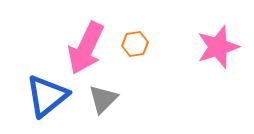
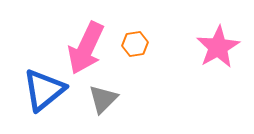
pink star: rotated 12 degrees counterclockwise
blue triangle: moved 3 px left, 6 px up
